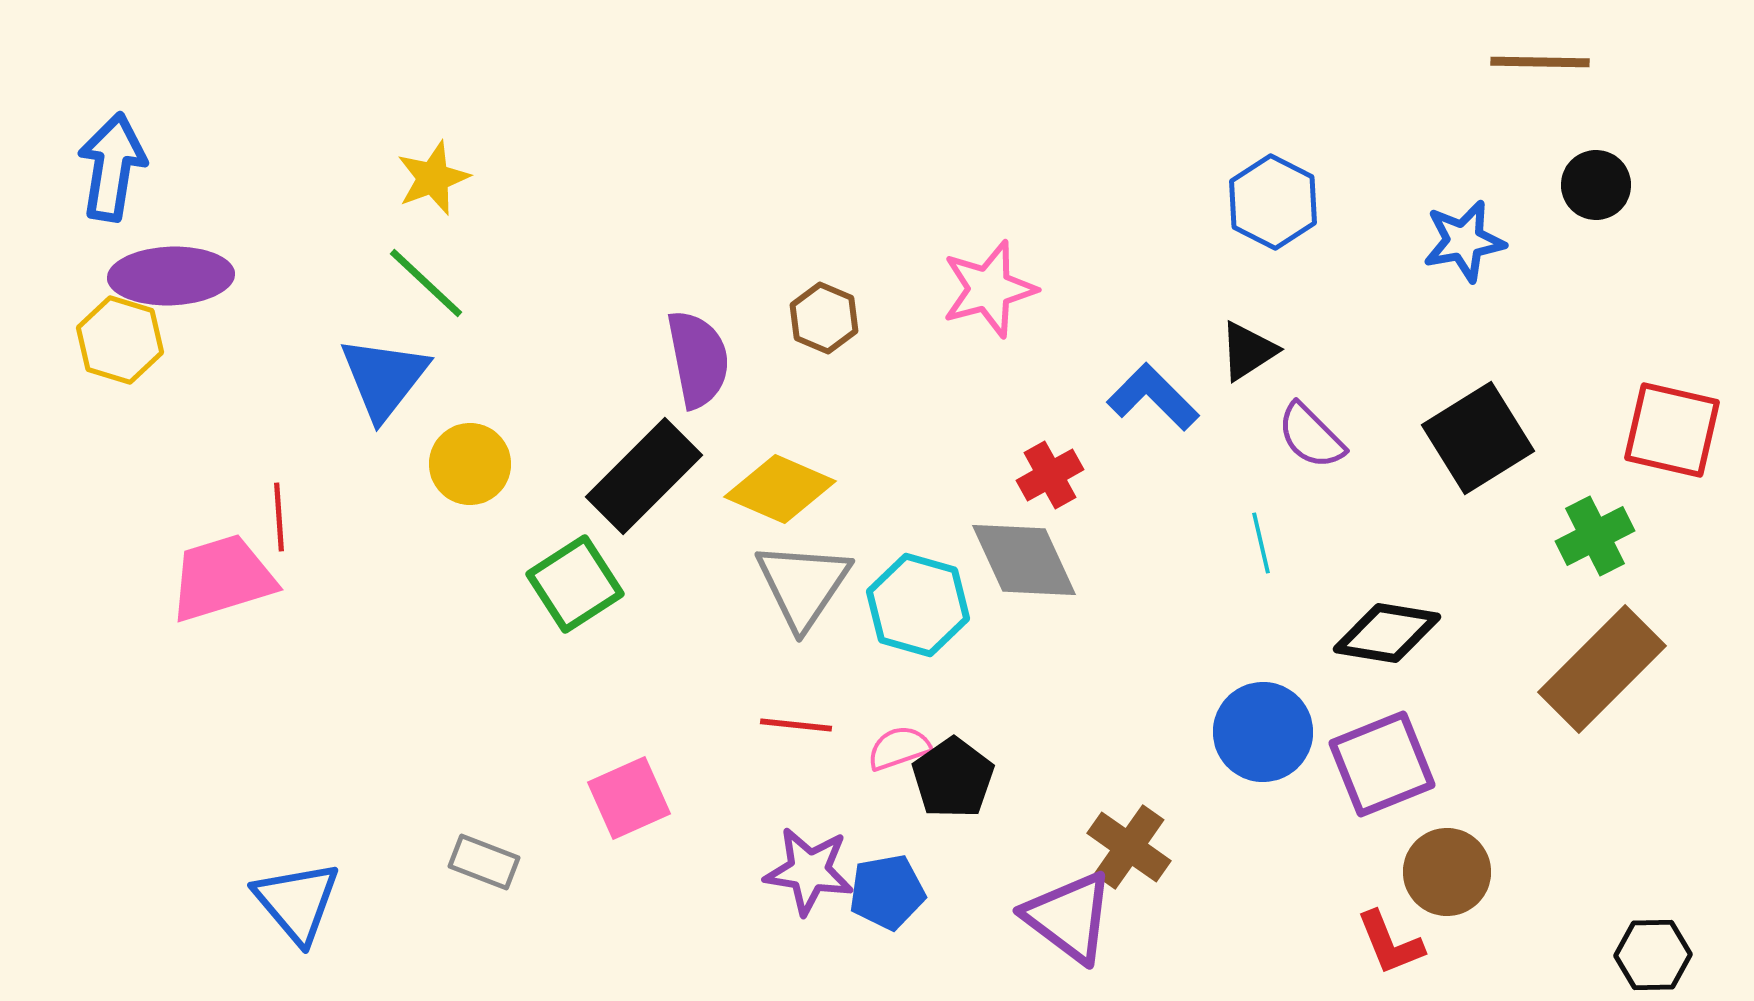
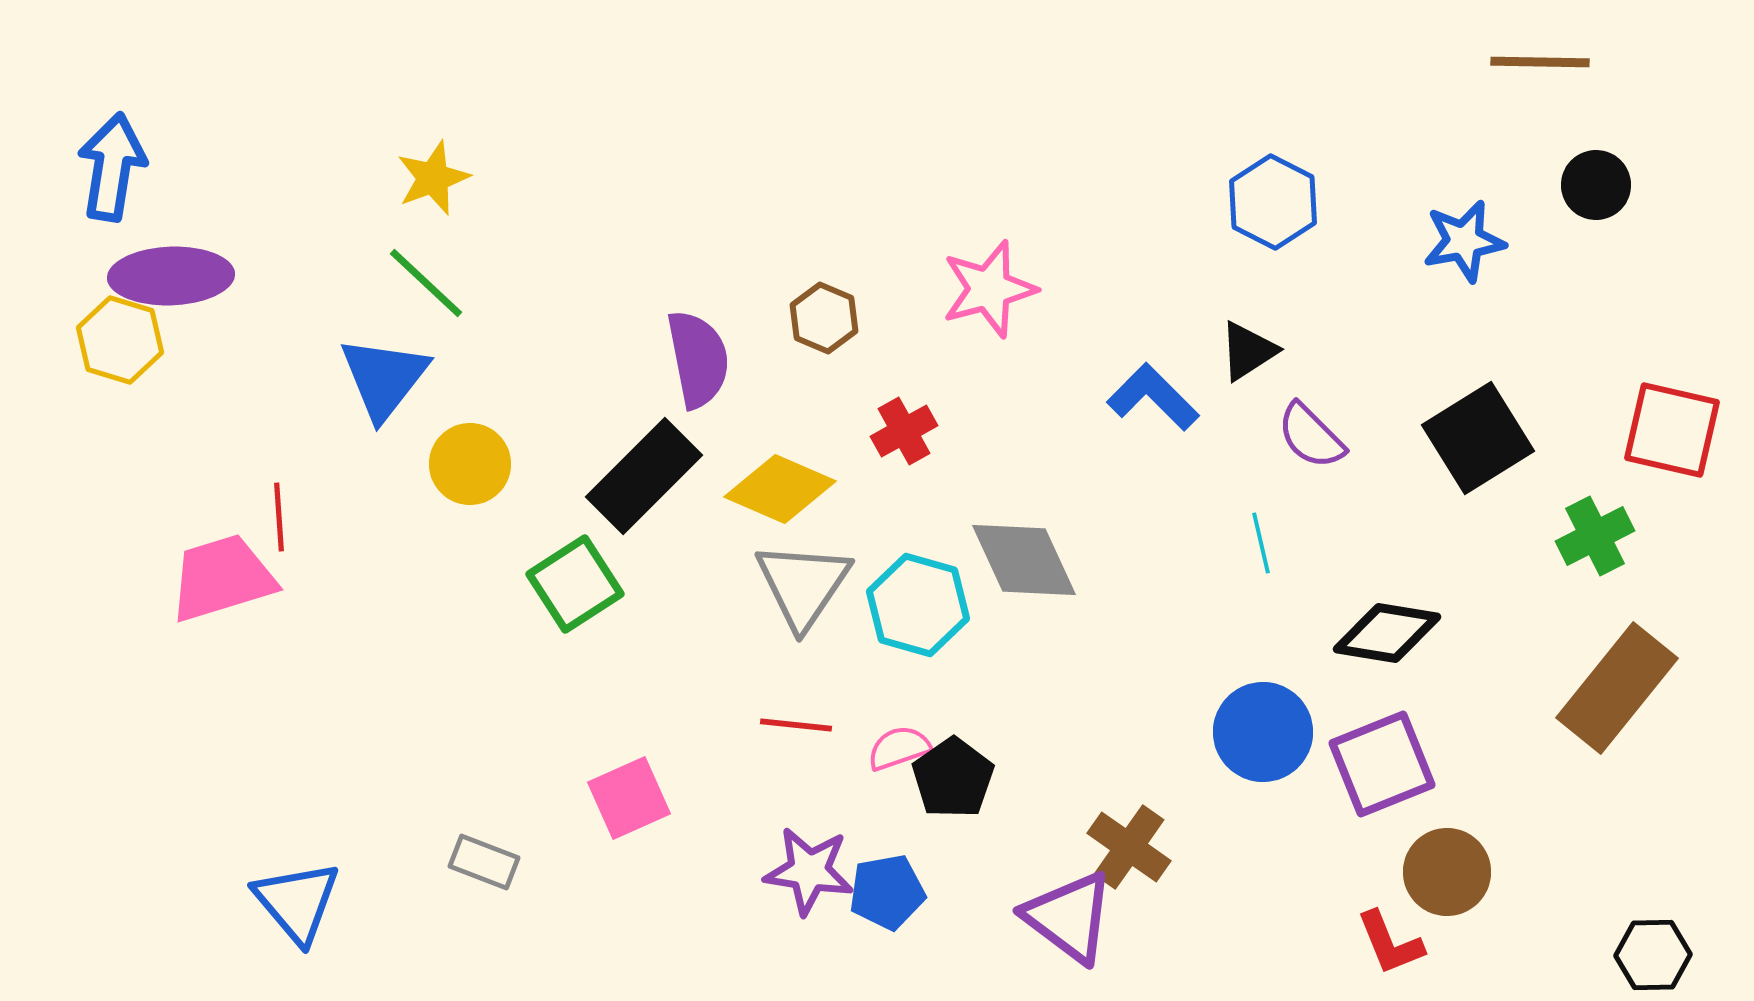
red cross at (1050, 475): moved 146 px left, 44 px up
brown rectangle at (1602, 669): moved 15 px right, 19 px down; rotated 6 degrees counterclockwise
